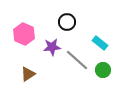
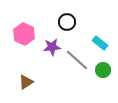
brown triangle: moved 2 px left, 8 px down
